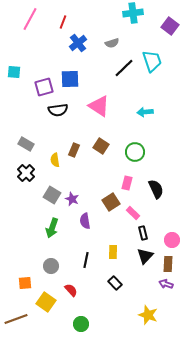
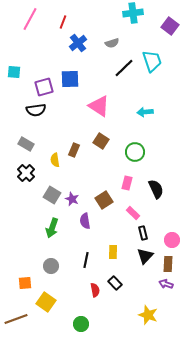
black semicircle at (58, 110): moved 22 px left
brown square at (101, 146): moved 5 px up
brown square at (111, 202): moved 7 px left, 2 px up
red semicircle at (71, 290): moved 24 px right; rotated 32 degrees clockwise
